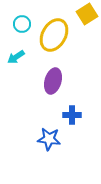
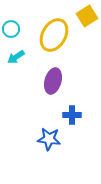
yellow square: moved 2 px down
cyan circle: moved 11 px left, 5 px down
